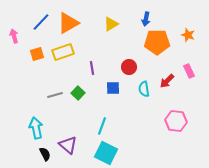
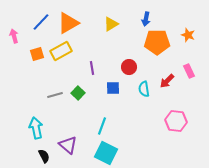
yellow rectangle: moved 2 px left, 1 px up; rotated 10 degrees counterclockwise
black semicircle: moved 1 px left, 2 px down
